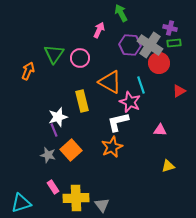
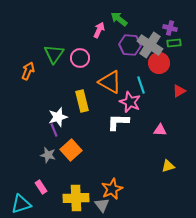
green arrow: moved 2 px left, 6 px down; rotated 24 degrees counterclockwise
white L-shape: rotated 15 degrees clockwise
orange star: moved 42 px down
pink rectangle: moved 12 px left
cyan triangle: moved 1 px down
